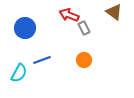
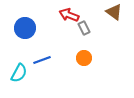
orange circle: moved 2 px up
